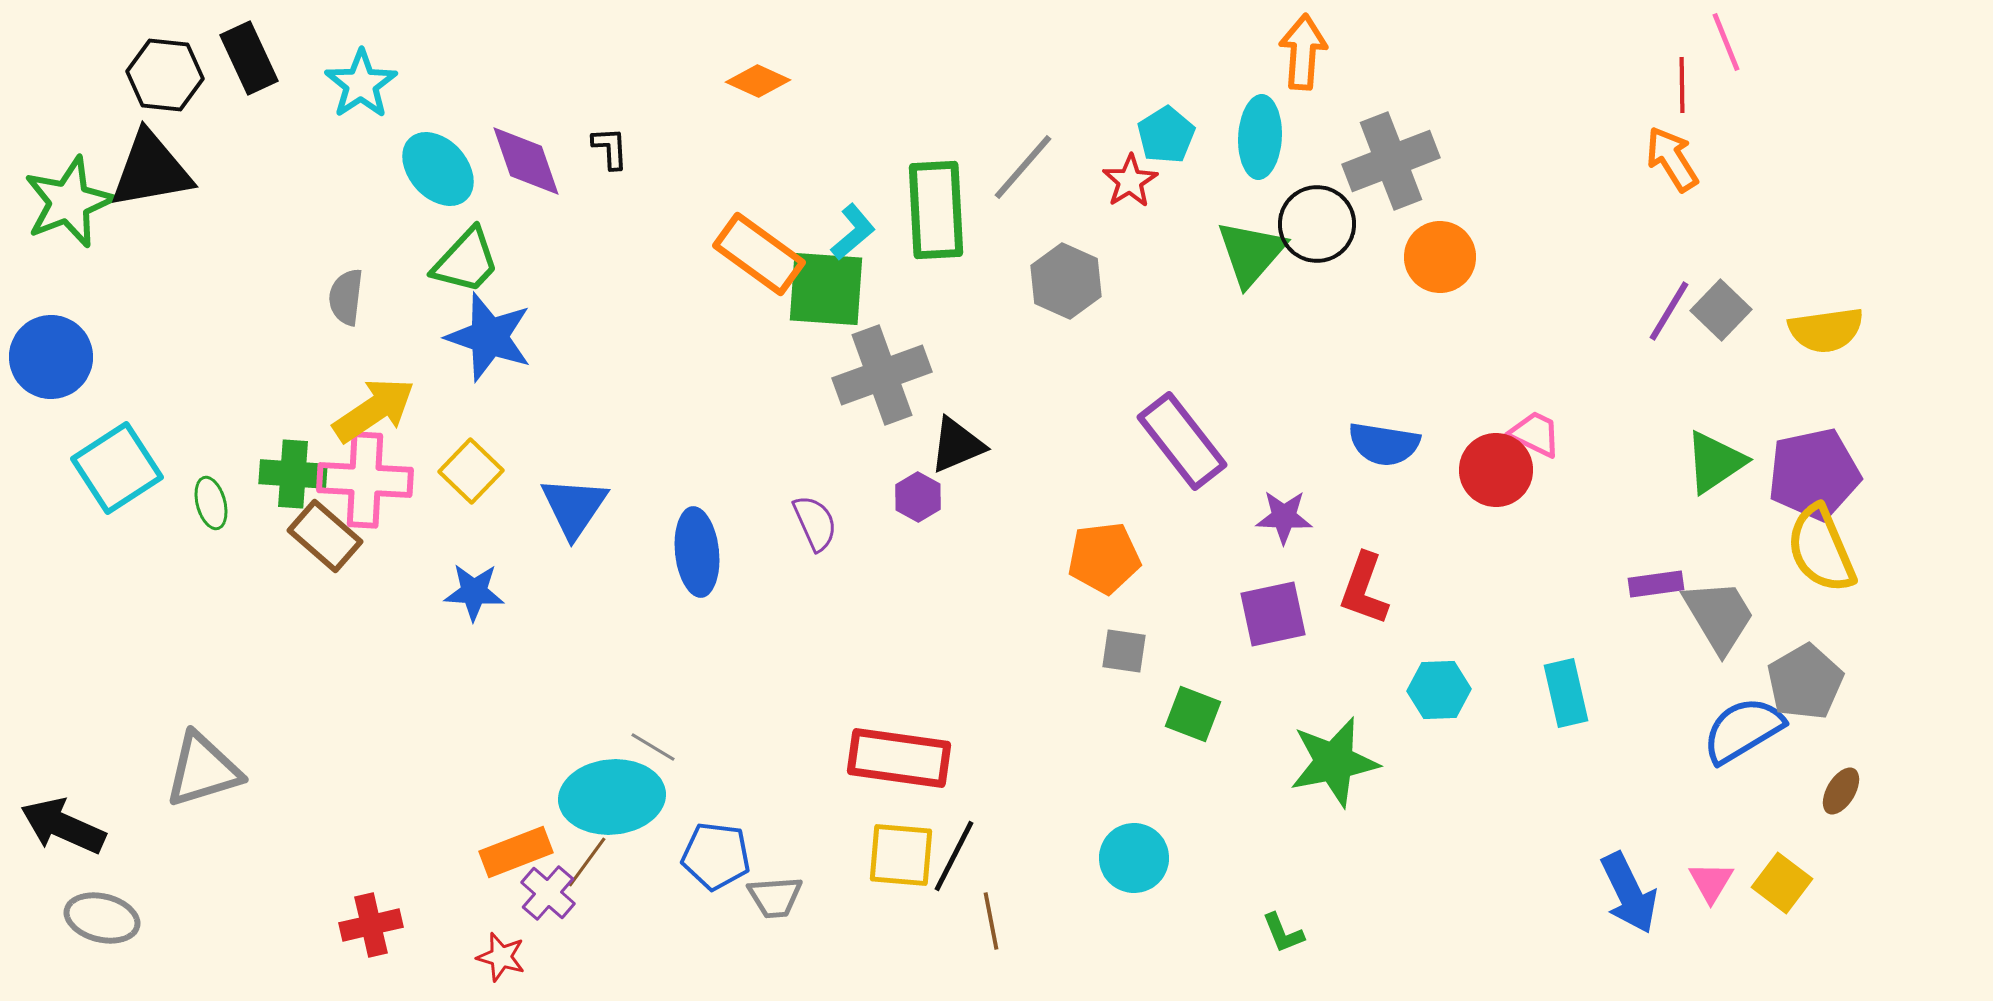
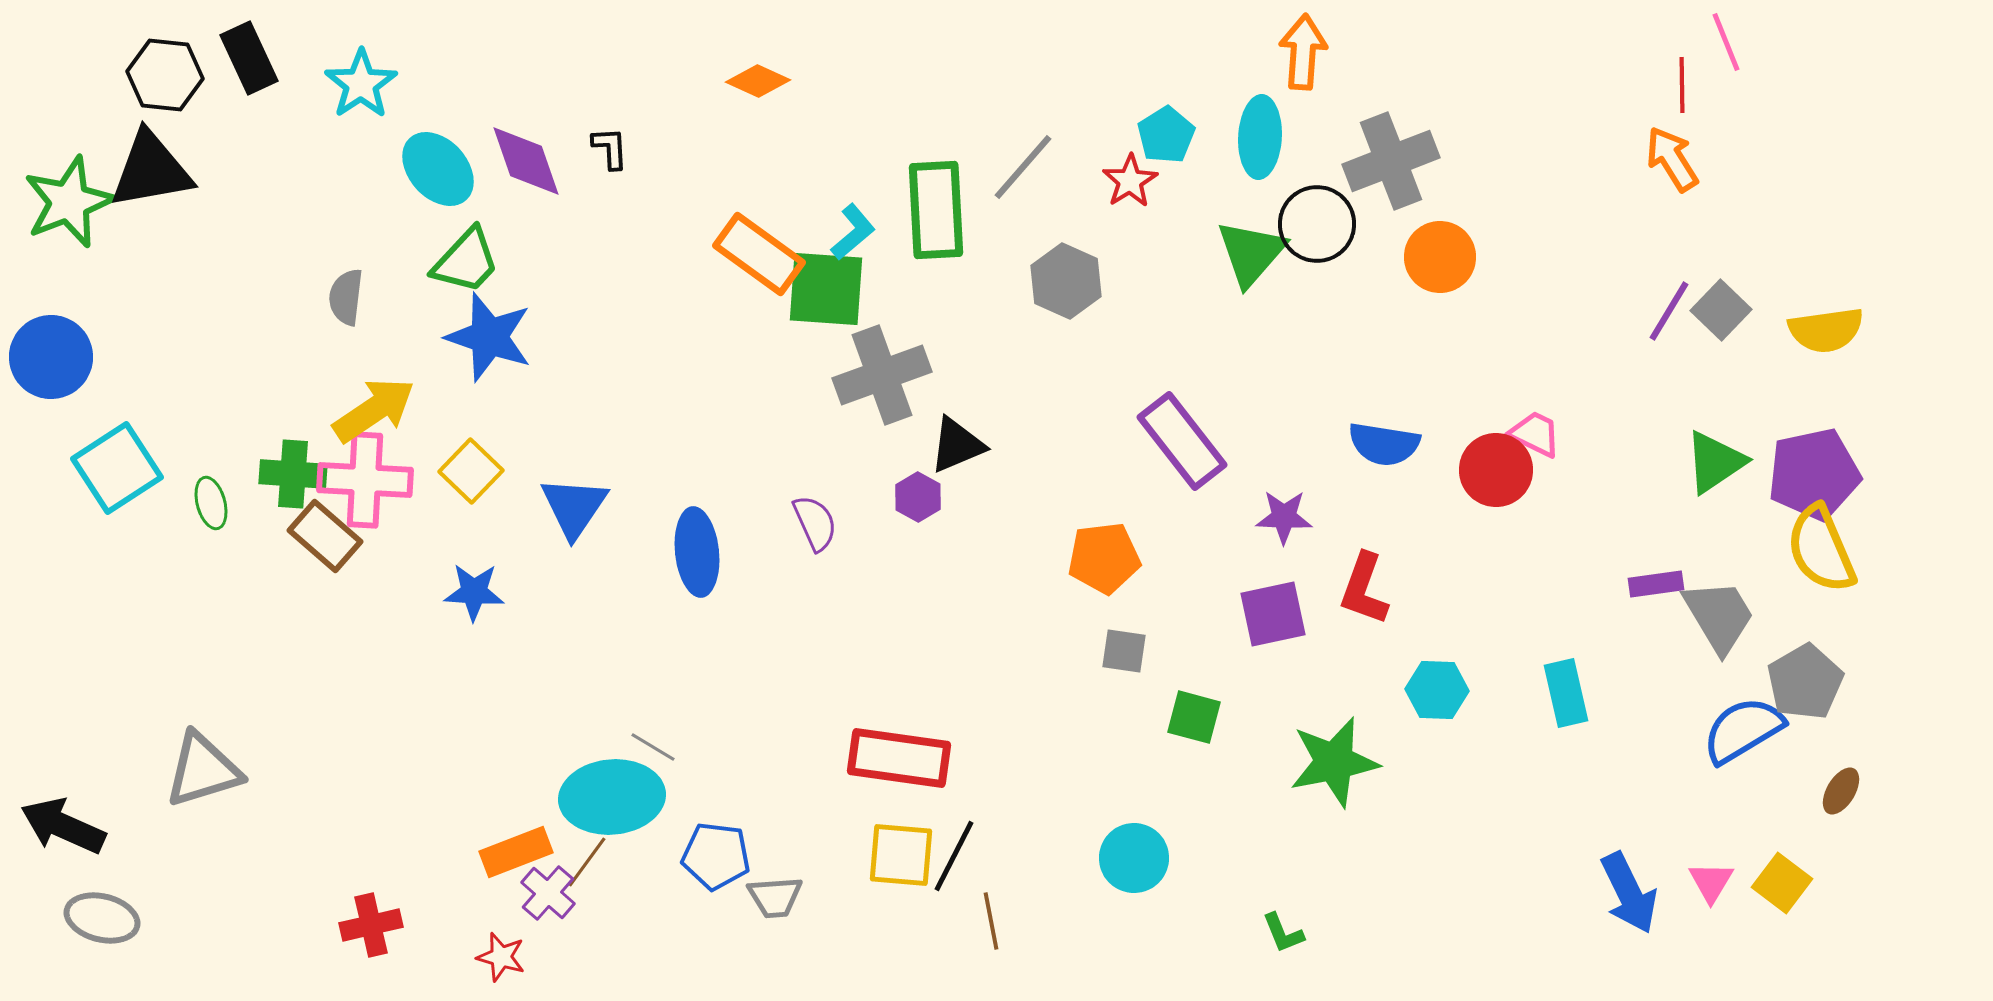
cyan hexagon at (1439, 690): moved 2 px left; rotated 4 degrees clockwise
green square at (1193, 714): moved 1 px right, 3 px down; rotated 6 degrees counterclockwise
